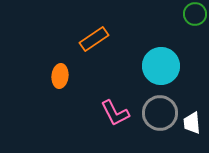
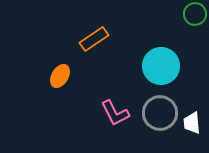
orange ellipse: rotated 25 degrees clockwise
